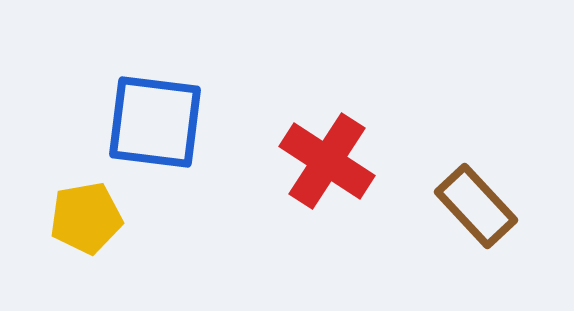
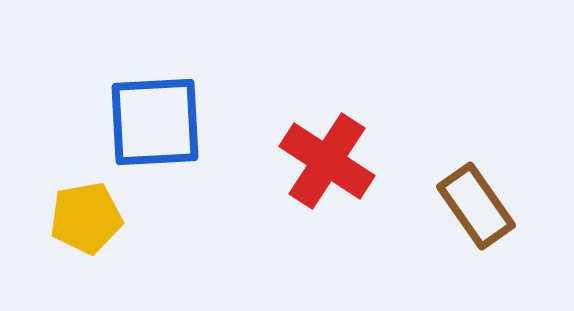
blue square: rotated 10 degrees counterclockwise
brown rectangle: rotated 8 degrees clockwise
